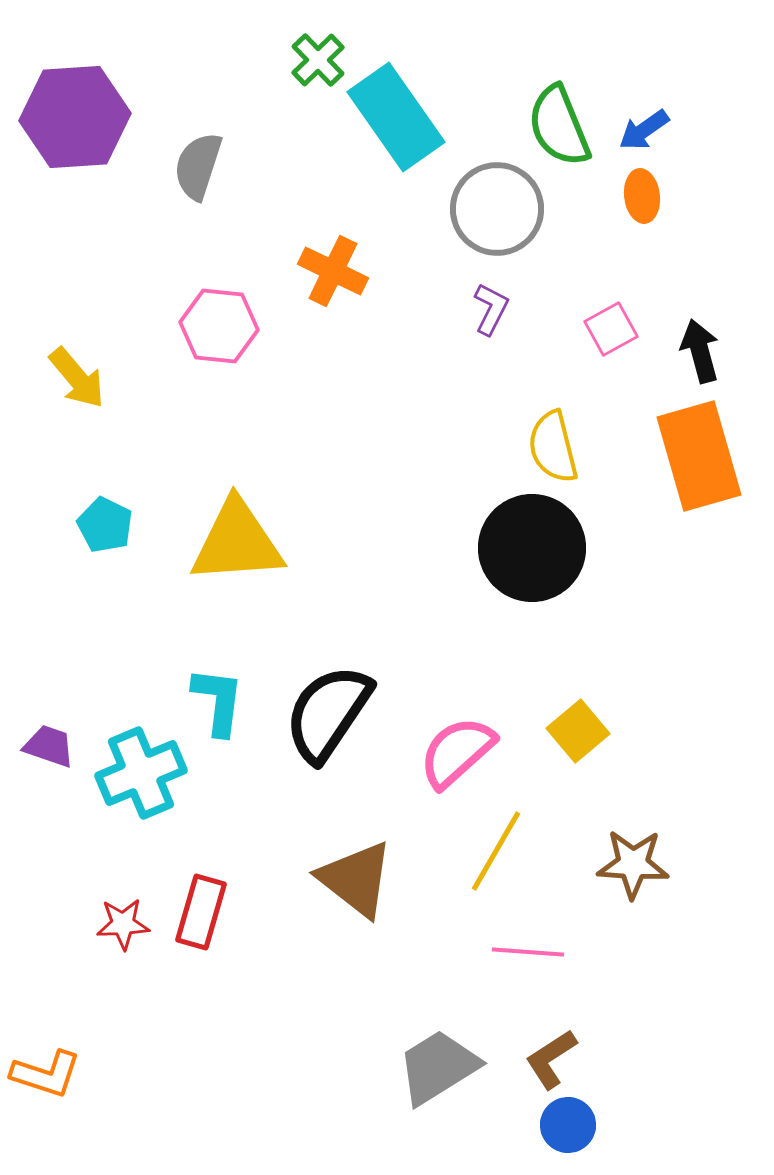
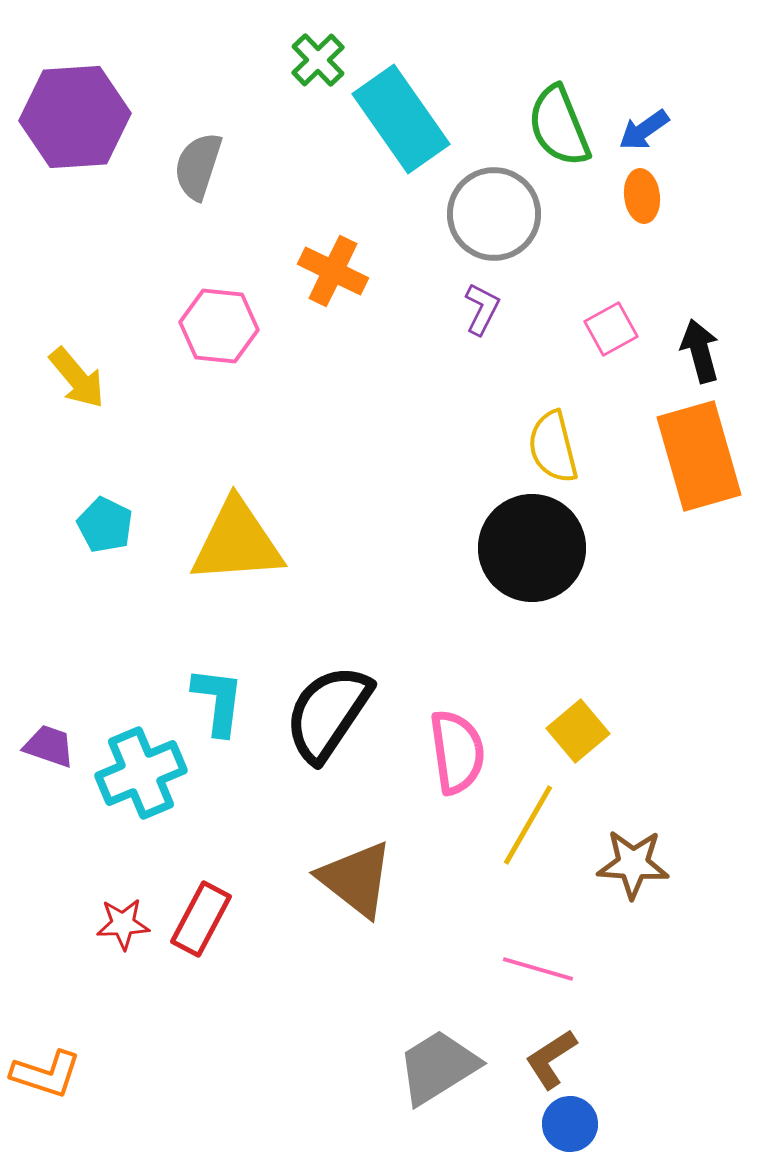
cyan rectangle: moved 5 px right, 2 px down
gray circle: moved 3 px left, 5 px down
purple L-shape: moved 9 px left
pink semicircle: rotated 124 degrees clockwise
yellow line: moved 32 px right, 26 px up
red rectangle: moved 7 px down; rotated 12 degrees clockwise
pink line: moved 10 px right, 17 px down; rotated 12 degrees clockwise
blue circle: moved 2 px right, 1 px up
